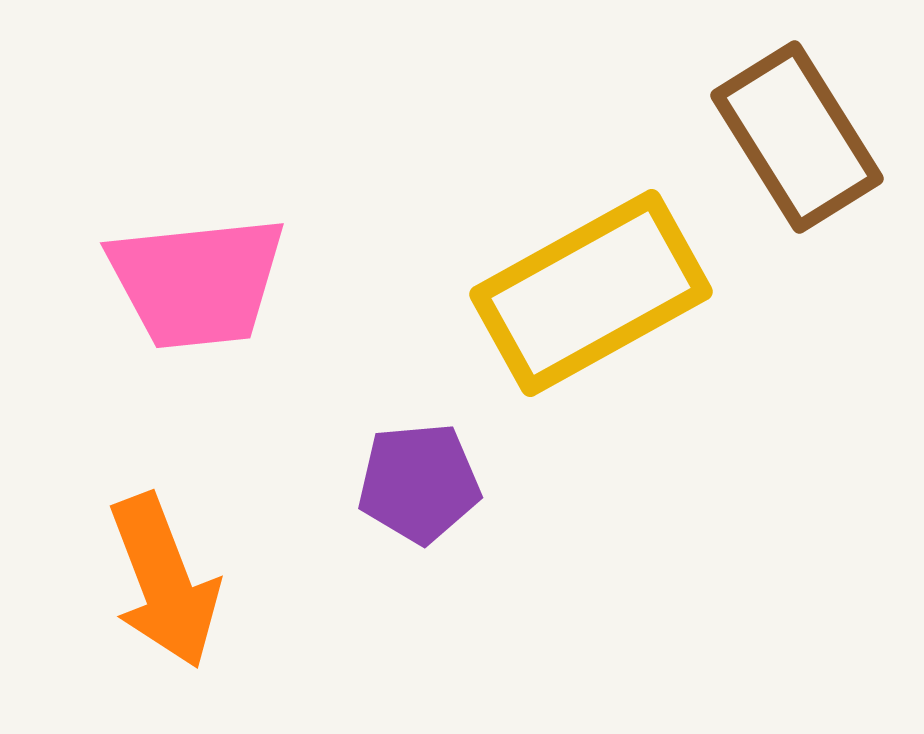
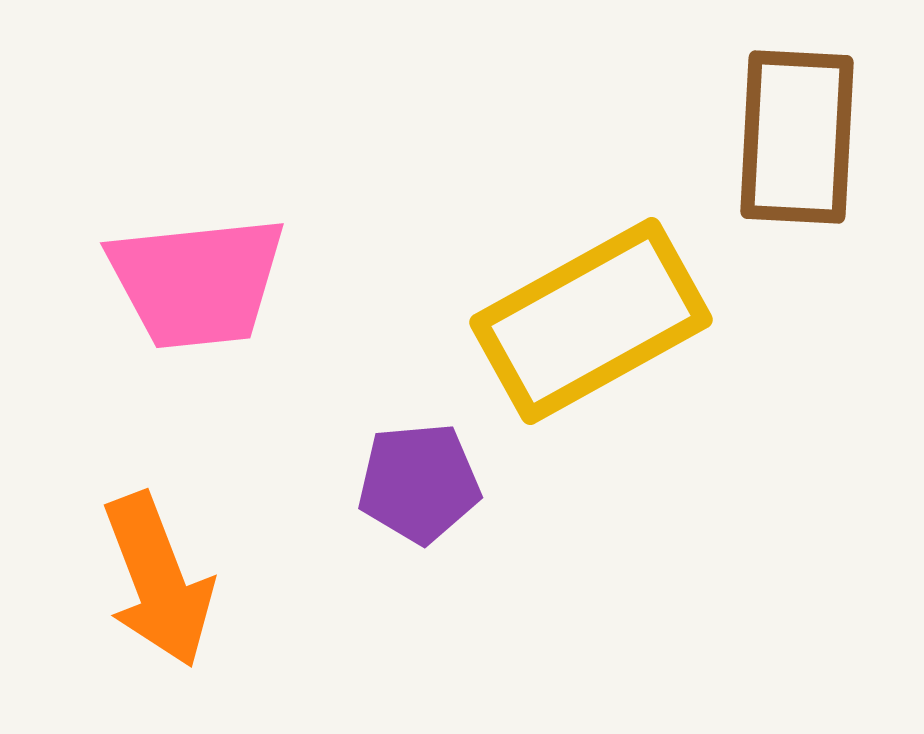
brown rectangle: rotated 35 degrees clockwise
yellow rectangle: moved 28 px down
orange arrow: moved 6 px left, 1 px up
